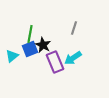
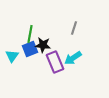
black star: rotated 21 degrees counterclockwise
cyan triangle: rotated 16 degrees counterclockwise
